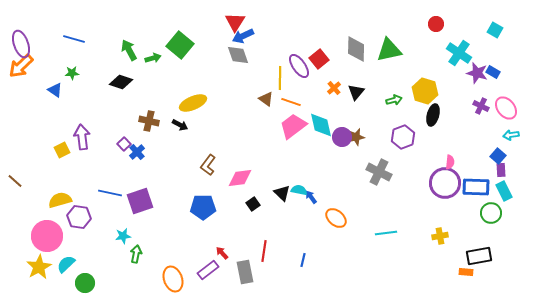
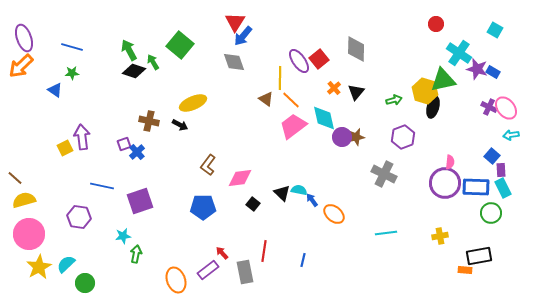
blue arrow at (243, 36): rotated 25 degrees counterclockwise
blue line at (74, 39): moved 2 px left, 8 px down
purple ellipse at (21, 44): moved 3 px right, 6 px up
green triangle at (389, 50): moved 54 px right, 30 px down
gray diamond at (238, 55): moved 4 px left, 7 px down
green arrow at (153, 58): moved 4 px down; rotated 105 degrees counterclockwise
purple ellipse at (299, 66): moved 5 px up
purple star at (477, 73): moved 4 px up
black diamond at (121, 82): moved 13 px right, 11 px up
orange line at (291, 102): moved 2 px up; rotated 24 degrees clockwise
purple cross at (481, 106): moved 8 px right, 1 px down
black ellipse at (433, 115): moved 8 px up
cyan diamond at (321, 125): moved 3 px right, 7 px up
purple square at (124, 144): rotated 24 degrees clockwise
yellow square at (62, 150): moved 3 px right, 2 px up
blue square at (498, 156): moved 6 px left
gray cross at (379, 172): moved 5 px right, 2 px down
brown line at (15, 181): moved 3 px up
cyan rectangle at (504, 191): moved 1 px left, 3 px up
blue line at (110, 193): moved 8 px left, 7 px up
blue arrow at (311, 197): moved 1 px right, 3 px down
yellow semicircle at (60, 200): moved 36 px left
black square at (253, 204): rotated 16 degrees counterclockwise
orange ellipse at (336, 218): moved 2 px left, 4 px up
pink circle at (47, 236): moved 18 px left, 2 px up
orange rectangle at (466, 272): moved 1 px left, 2 px up
orange ellipse at (173, 279): moved 3 px right, 1 px down
